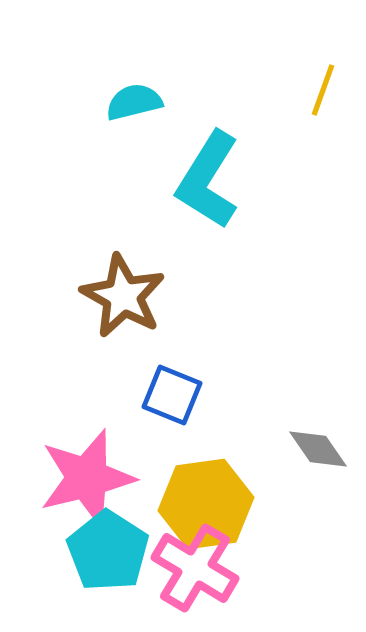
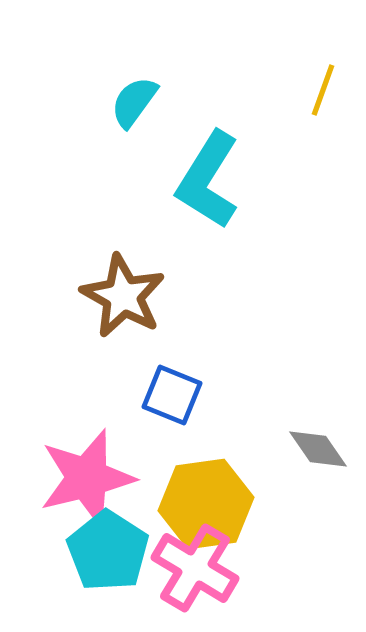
cyan semicircle: rotated 40 degrees counterclockwise
